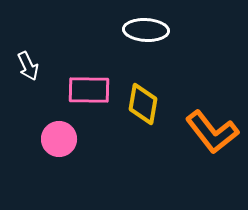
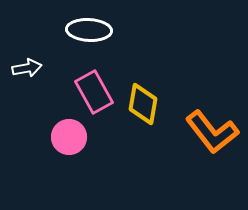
white ellipse: moved 57 px left
white arrow: moved 1 px left, 2 px down; rotated 76 degrees counterclockwise
pink rectangle: moved 5 px right, 2 px down; rotated 60 degrees clockwise
pink circle: moved 10 px right, 2 px up
